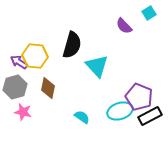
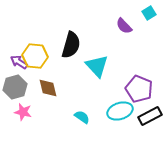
black semicircle: moved 1 px left
brown diamond: rotated 25 degrees counterclockwise
purple pentagon: moved 8 px up
